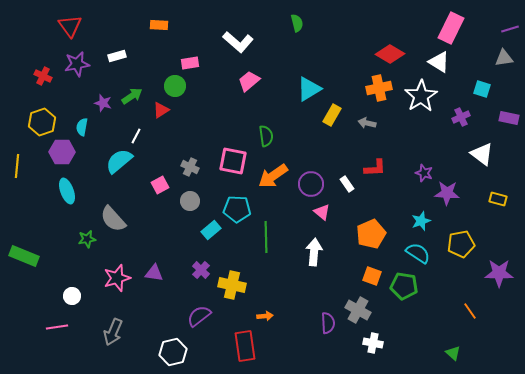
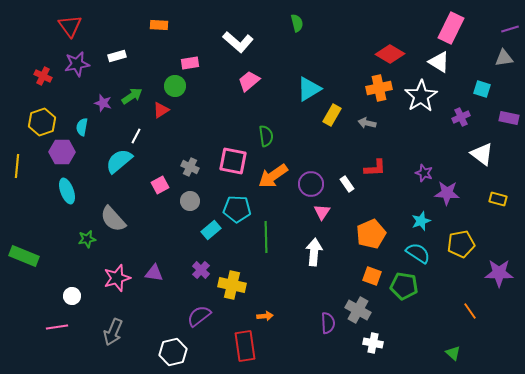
pink triangle at (322, 212): rotated 24 degrees clockwise
